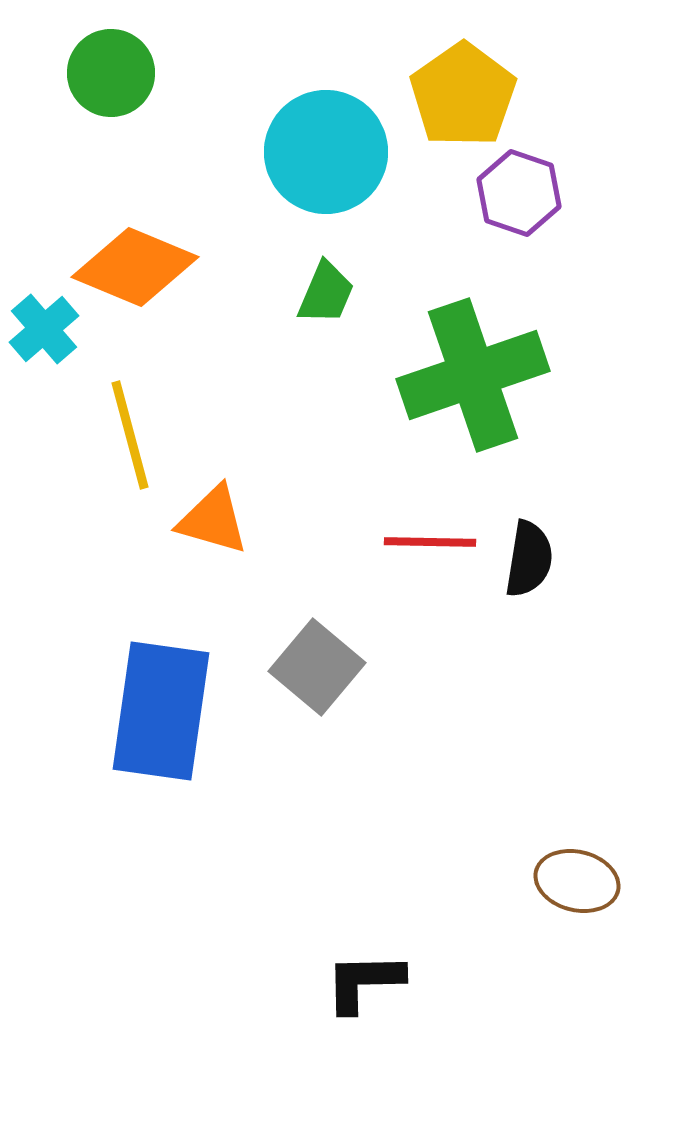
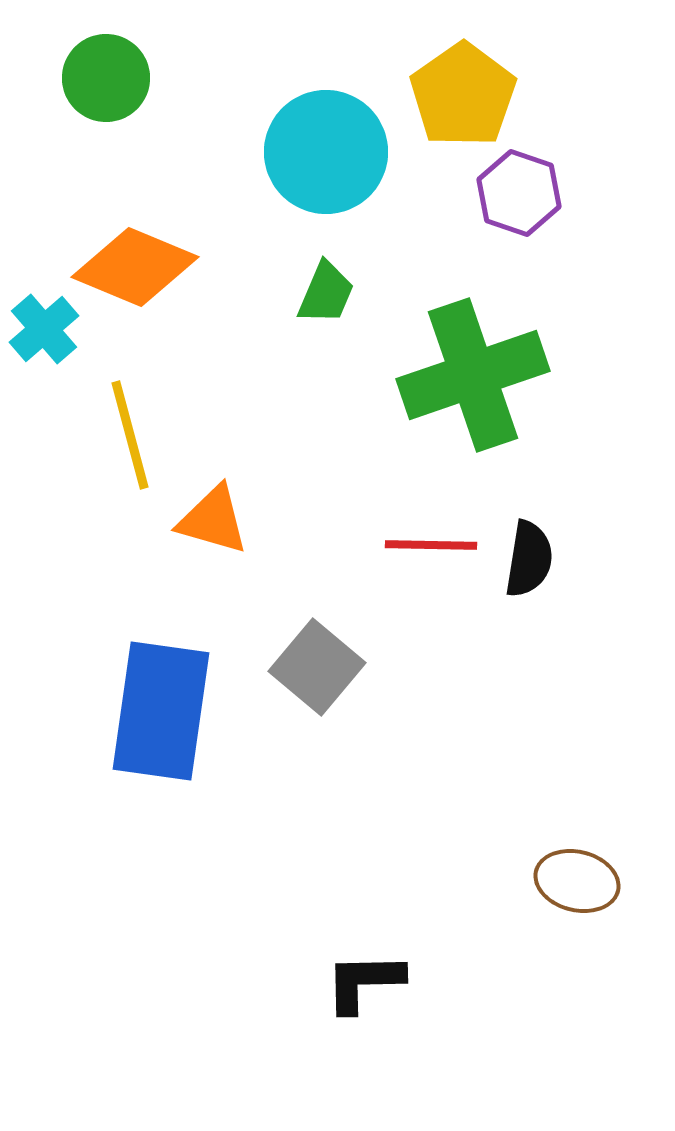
green circle: moved 5 px left, 5 px down
red line: moved 1 px right, 3 px down
